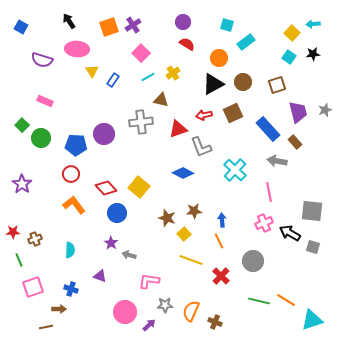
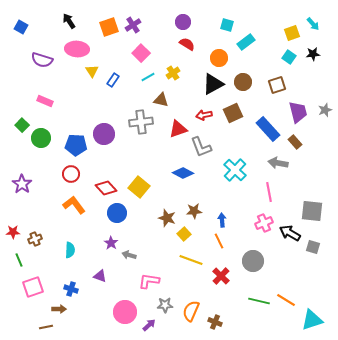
cyan arrow at (313, 24): rotated 128 degrees counterclockwise
yellow square at (292, 33): rotated 28 degrees clockwise
gray arrow at (277, 161): moved 1 px right, 2 px down
